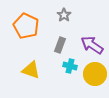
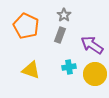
gray rectangle: moved 10 px up
cyan cross: moved 1 px left, 1 px down; rotated 24 degrees counterclockwise
